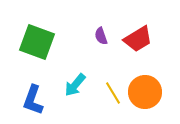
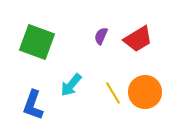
purple semicircle: rotated 42 degrees clockwise
cyan arrow: moved 4 px left
blue L-shape: moved 5 px down
